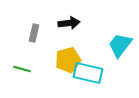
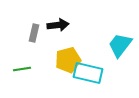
black arrow: moved 11 px left, 2 px down
green line: rotated 24 degrees counterclockwise
